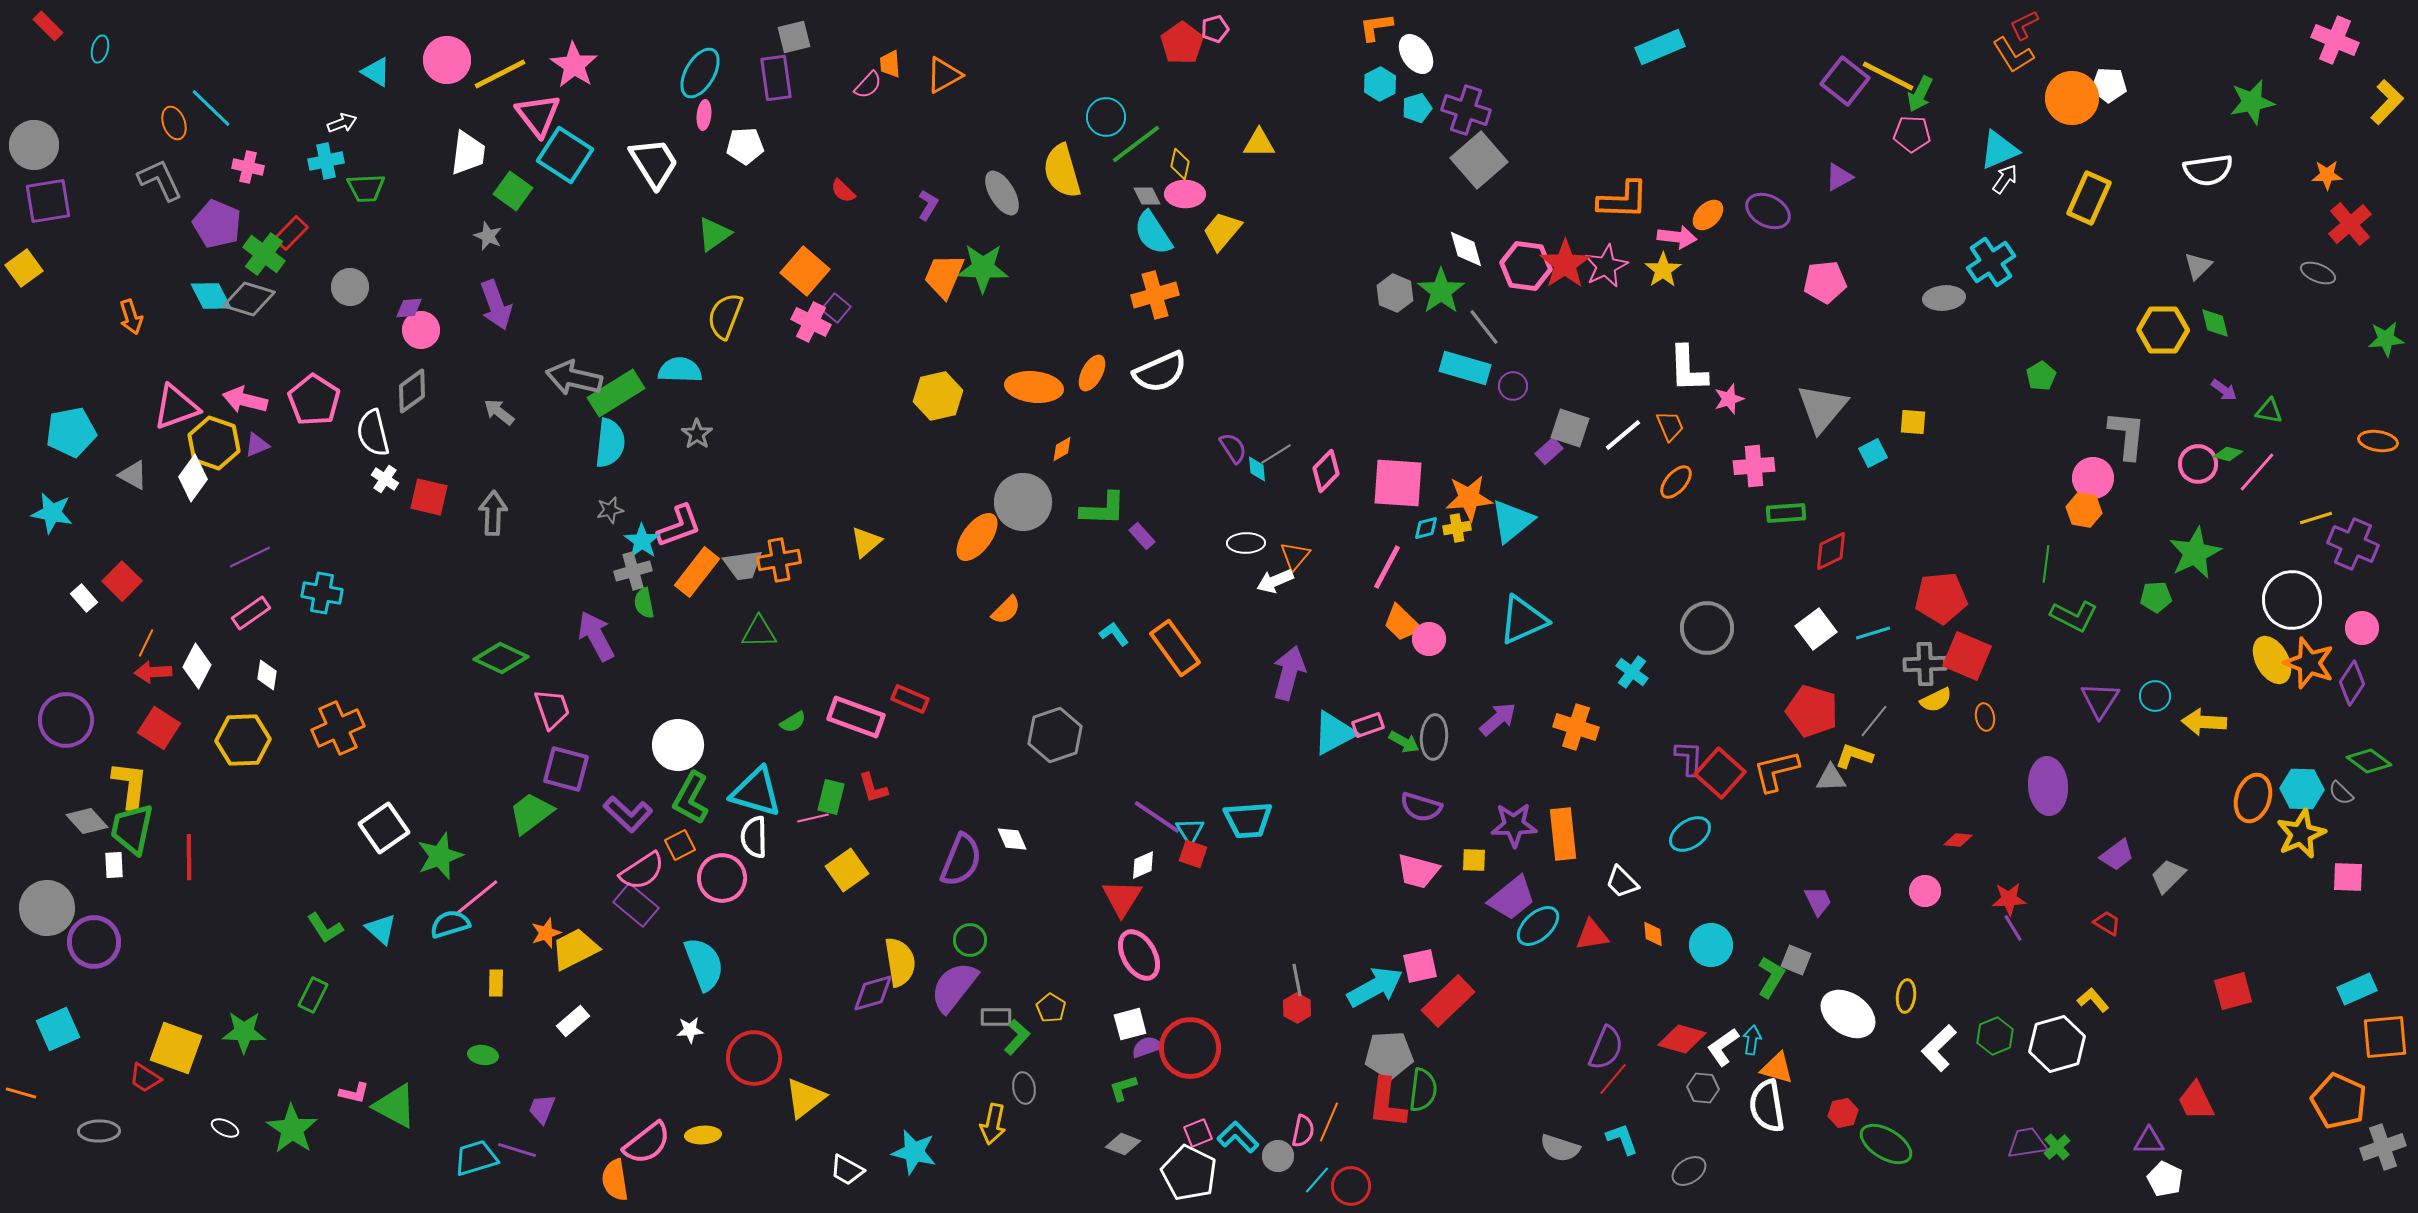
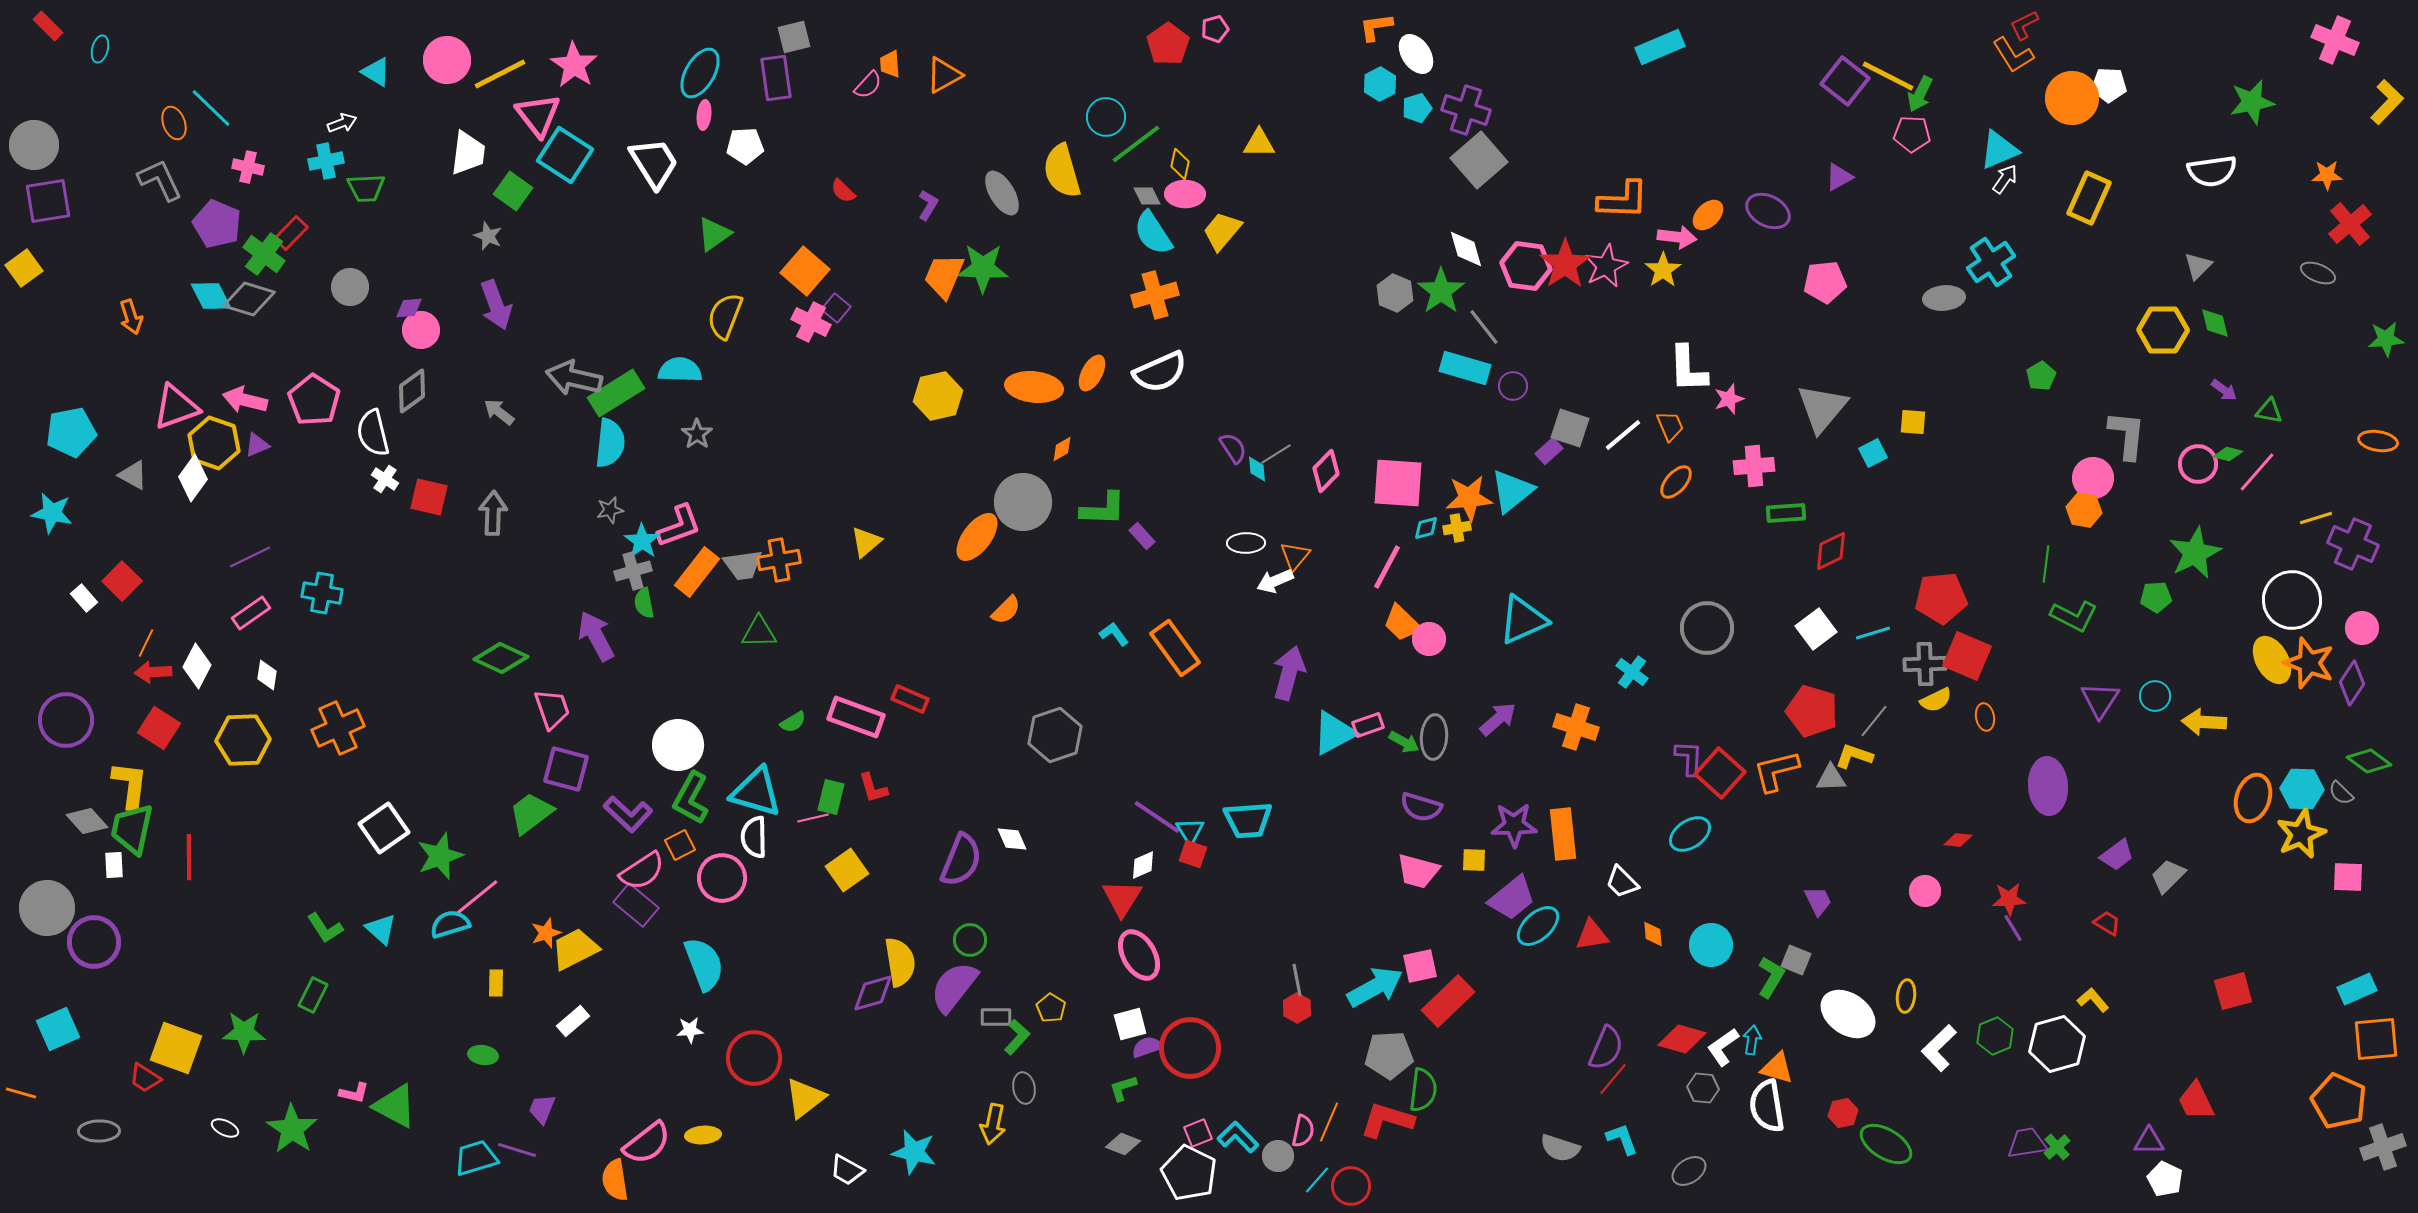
red pentagon at (1182, 43): moved 14 px left, 1 px down
white semicircle at (2208, 170): moved 4 px right, 1 px down
cyan triangle at (1512, 521): moved 30 px up
orange square at (2385, 1037): moved 9 px left, 2 px down
red L-shape at (1387, 1103): moved 17 px down; rotated 100 degrees clockwise
